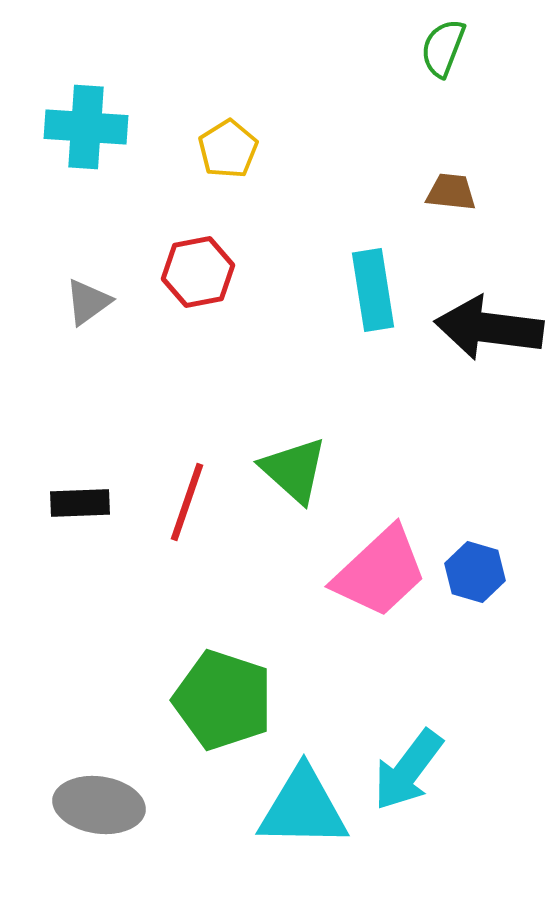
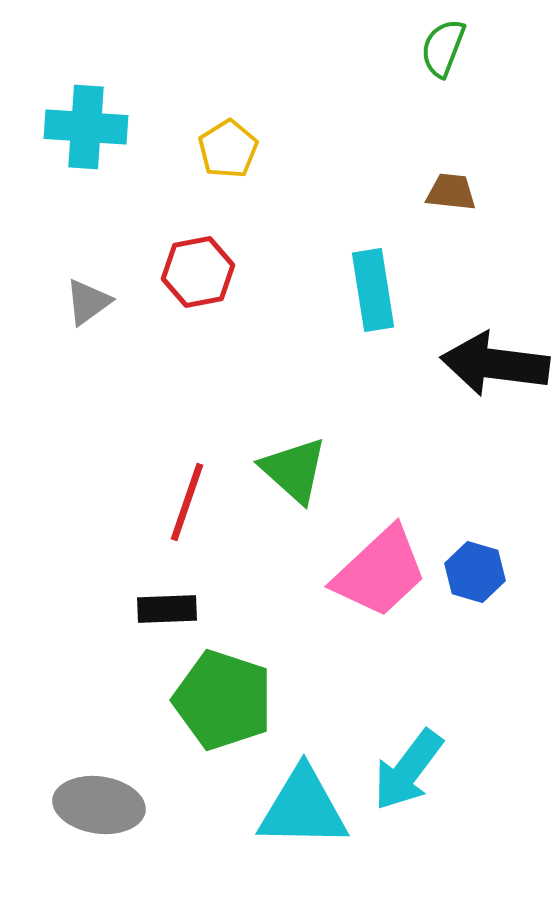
black arrow: moved 6 px right, 36 px down
black rectangle: moved 87 px right, 106 px down
